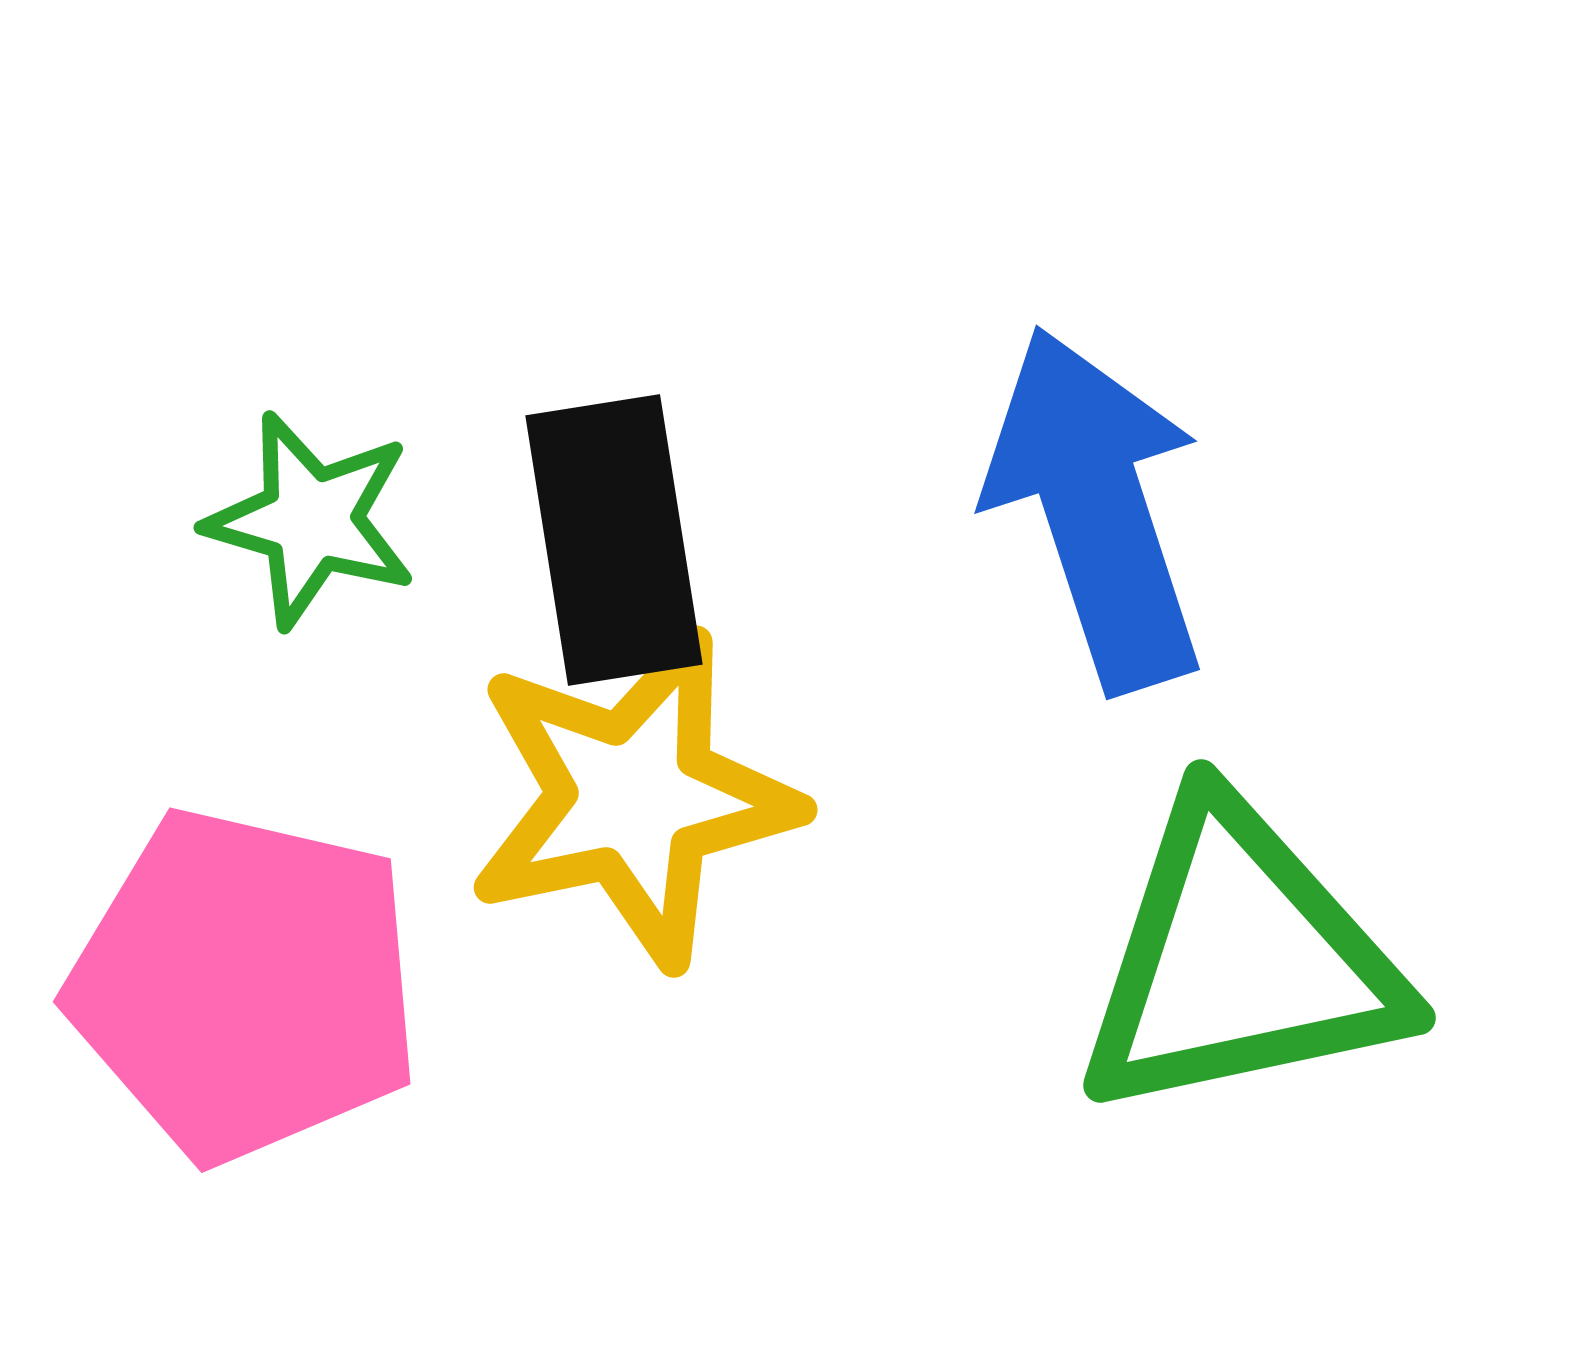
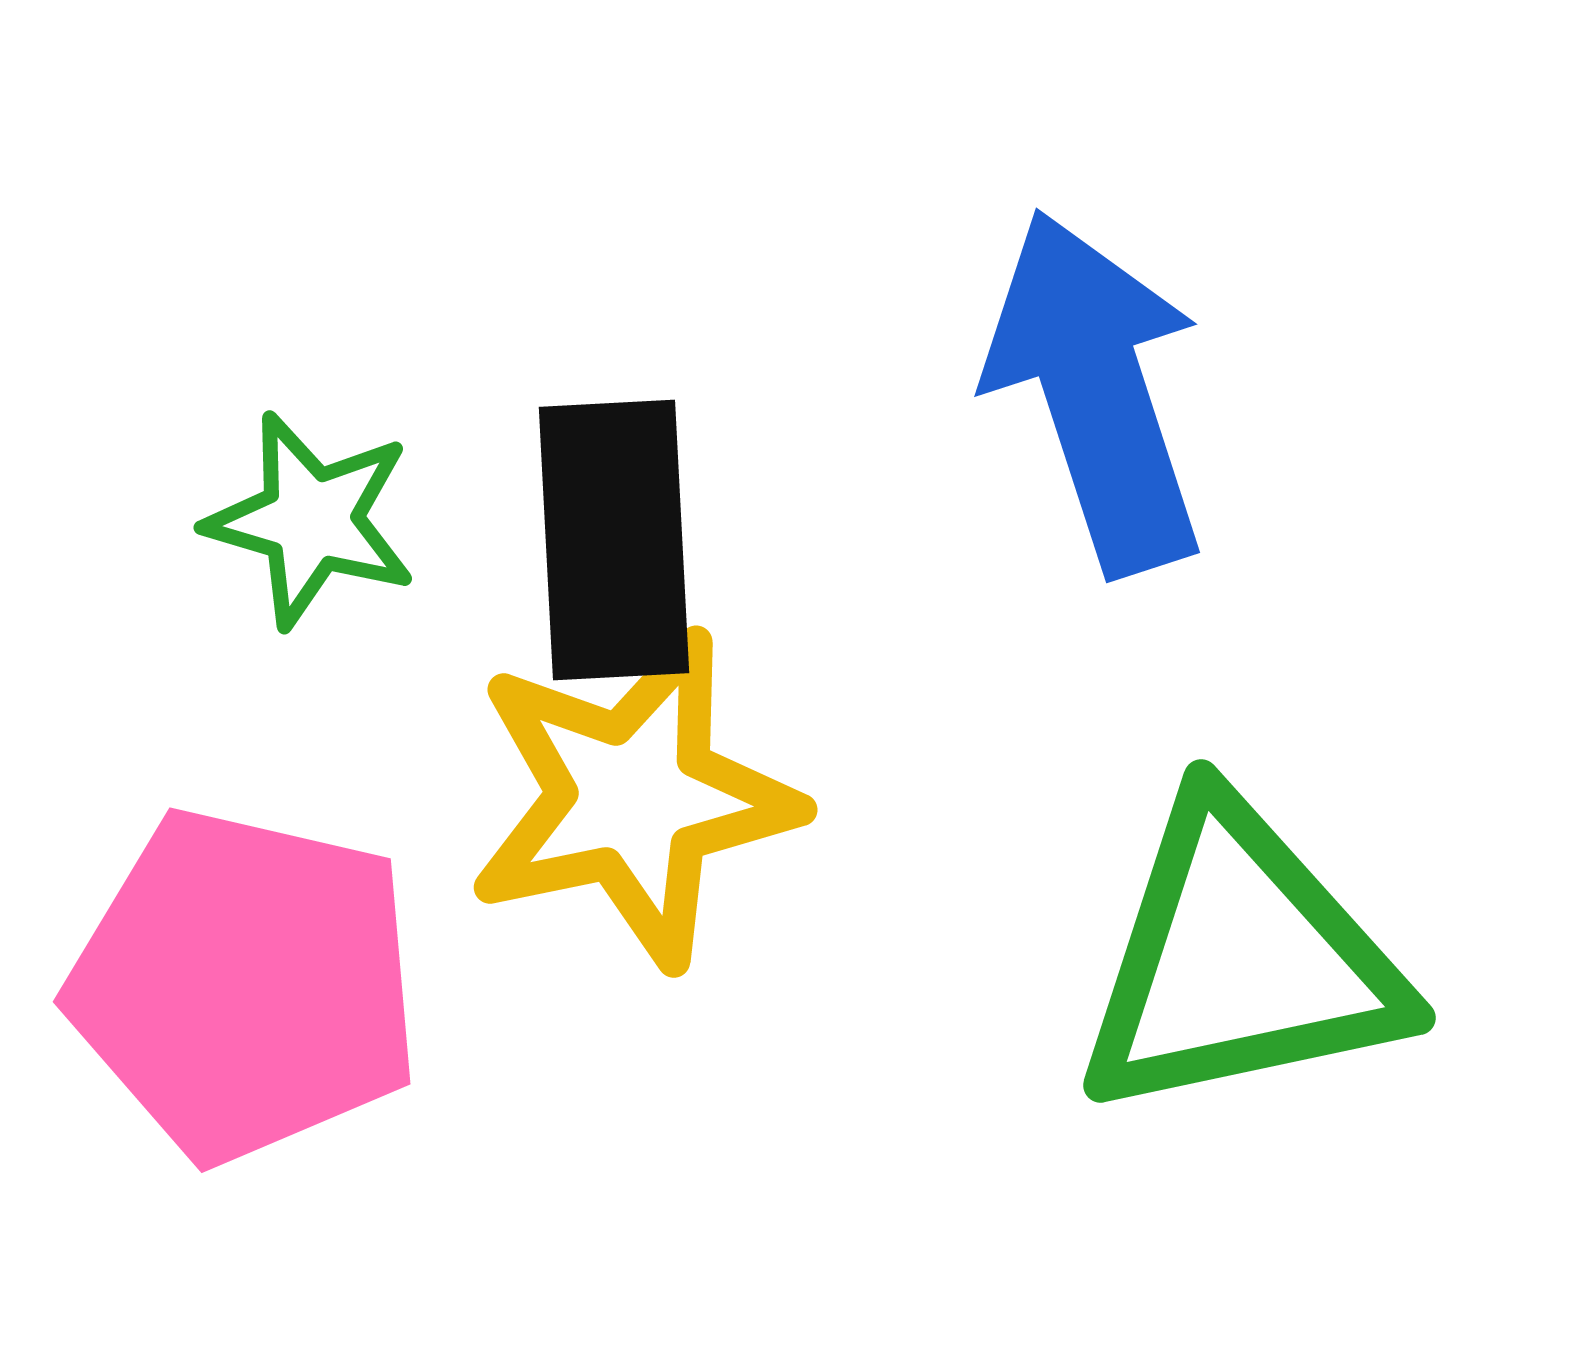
blue arrow: moved 117 px up
black rectangle: rotated 6 degrees clockwise
